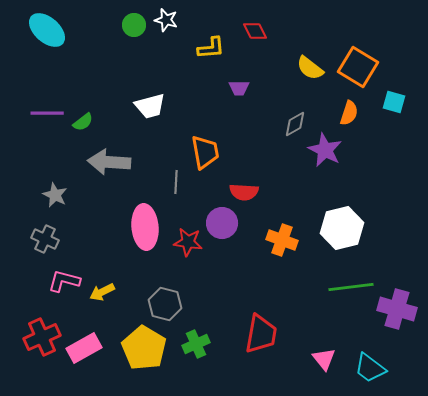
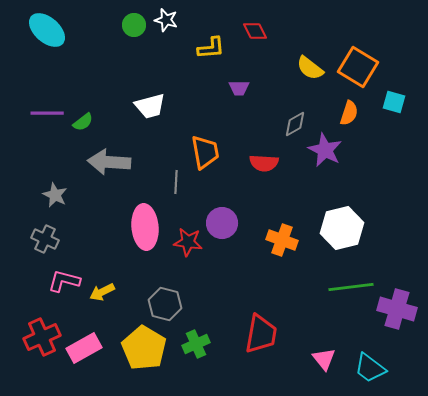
red semicircle: moved 20 px right, 29 px up
